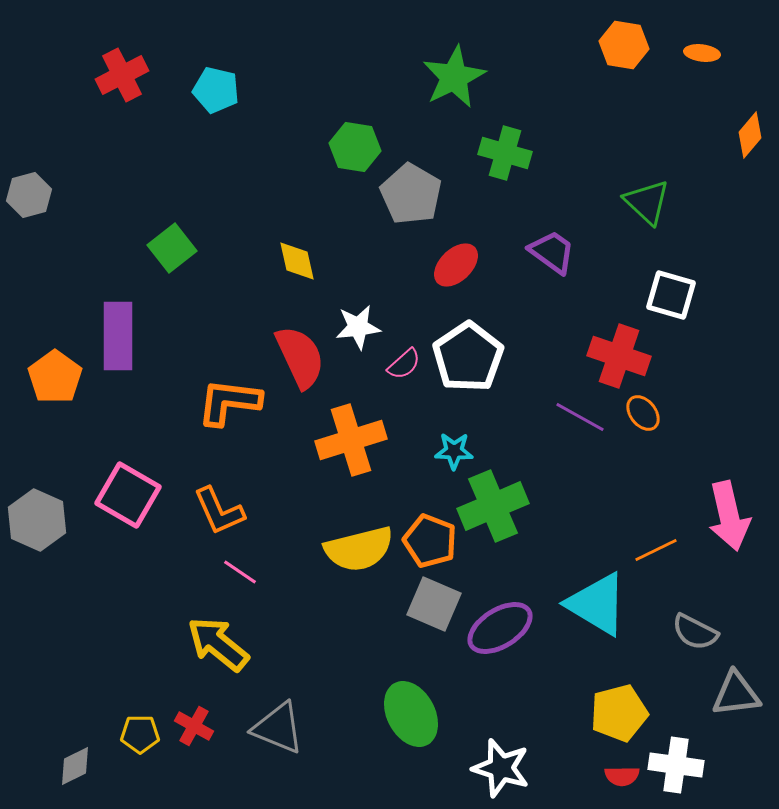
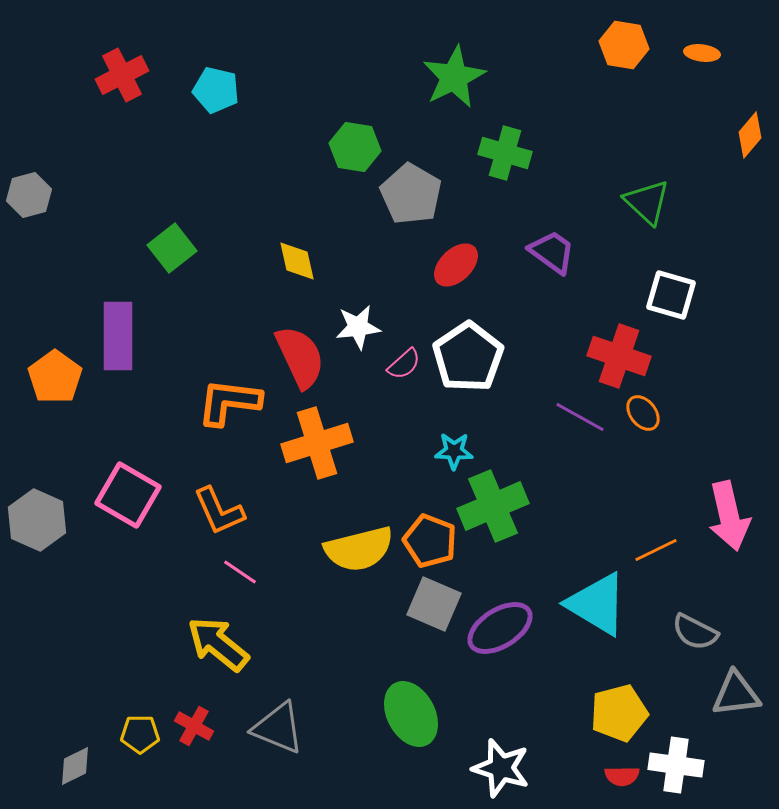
orange cross at (351, 440): moved 34 px left, 3 px down
